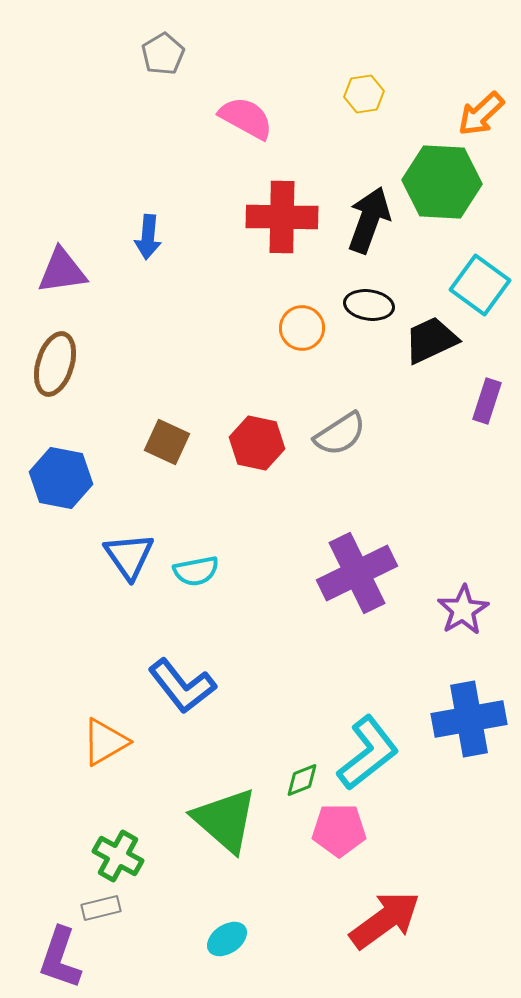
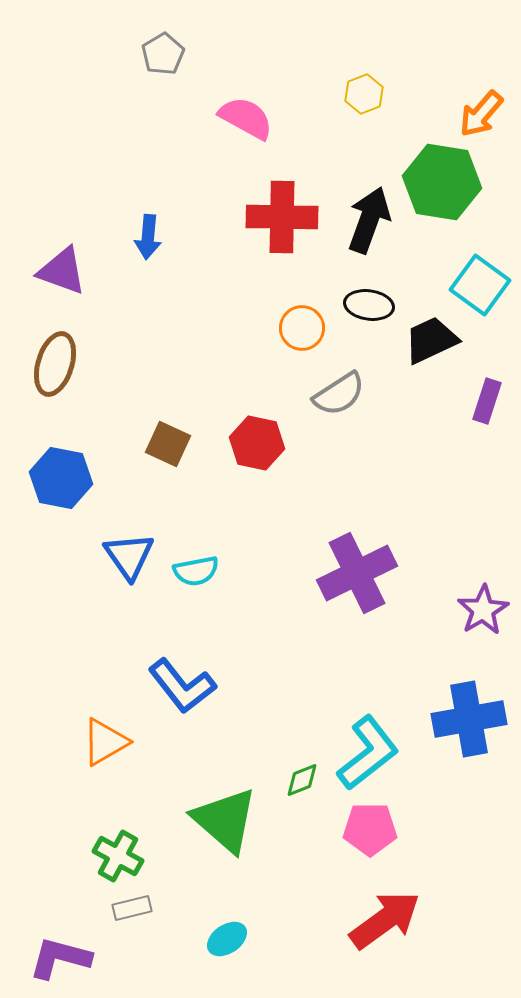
yellow hexagon: rotated 12 degrees counterclockwise
orange arrow: rotated 6 degrees counterclockwise
green hexagon: rotated 6 degrees clockwise
purple triangle: rotated 28 degrees clockwise
gray semicircle: moved 1 px left, 40 px up
brown square: moved 1 px right, 2 px down
purple star: moved 20 px right
pink pentagon: moved 31 px right, 1 px up
gray rectangle: moved 31 px right
purple L-shape: rotated 86 degrees clockwise
